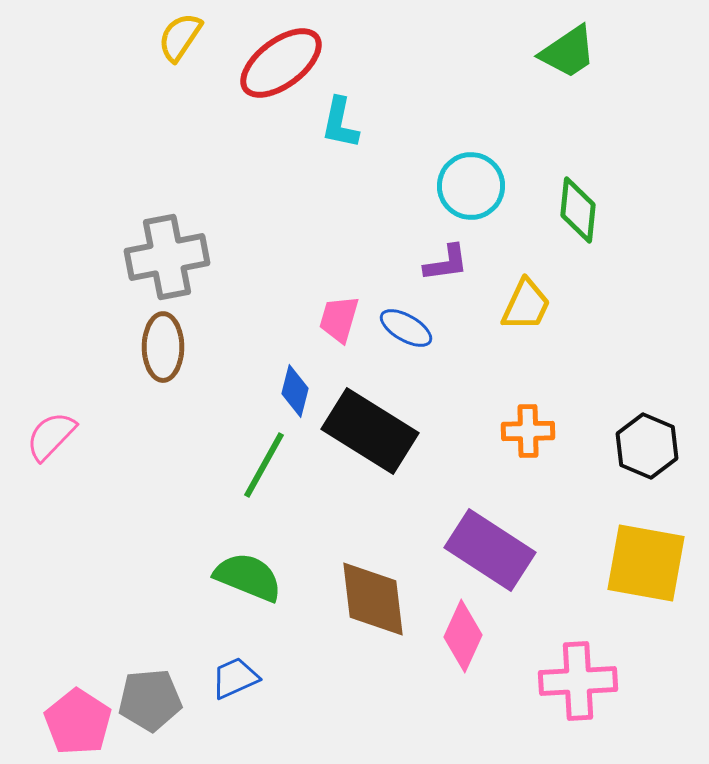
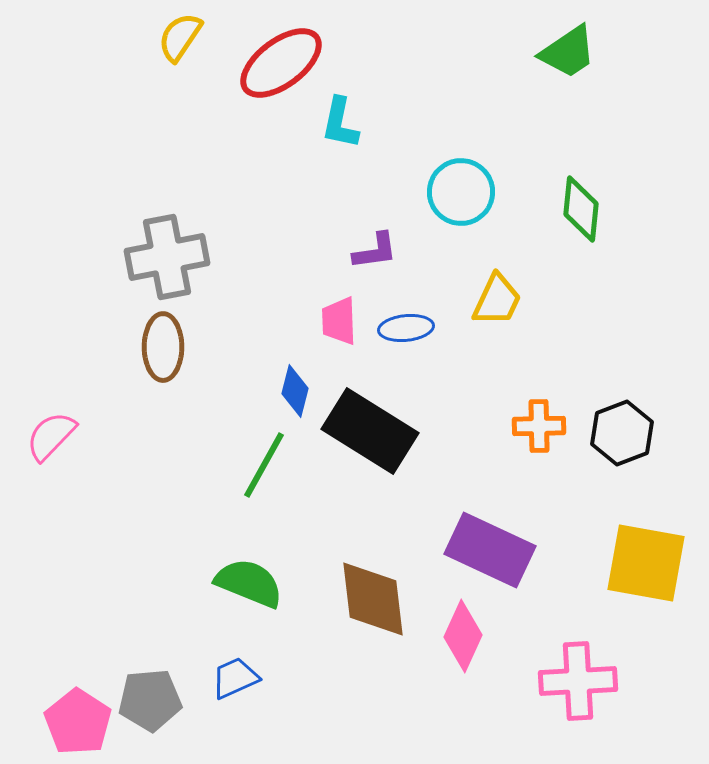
cyan circle: moved 10 px left, 6 px down
green diamond: moved 3 px right, 1 px up
purple L-shape: moved 71 px left, 12 px up
yellow trapezoid: moved 29 px left, 5 px up
pink trapezoid: moved 2 px down; rotated 18 degrees counterclockwise
blue ellipse: rotated 36 degrees counterclockwise
orange cross: moved 11 px right, 5 px up
black hexagon: moved 25 px left, 13 px up; rotated 16 degrees clockwise
purple rectangle: rotated 8 degrees counterclockwise
green semicircle: moved 1 px right, 6 px down
